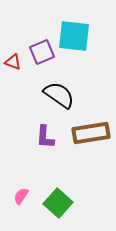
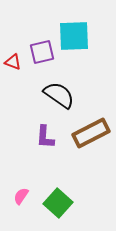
cyan square: rotated 8 degrees counterclockwise
purple square: rotated 10 degrees clockwise
brown rectangle: rotated 18 degrees counterclockwise
